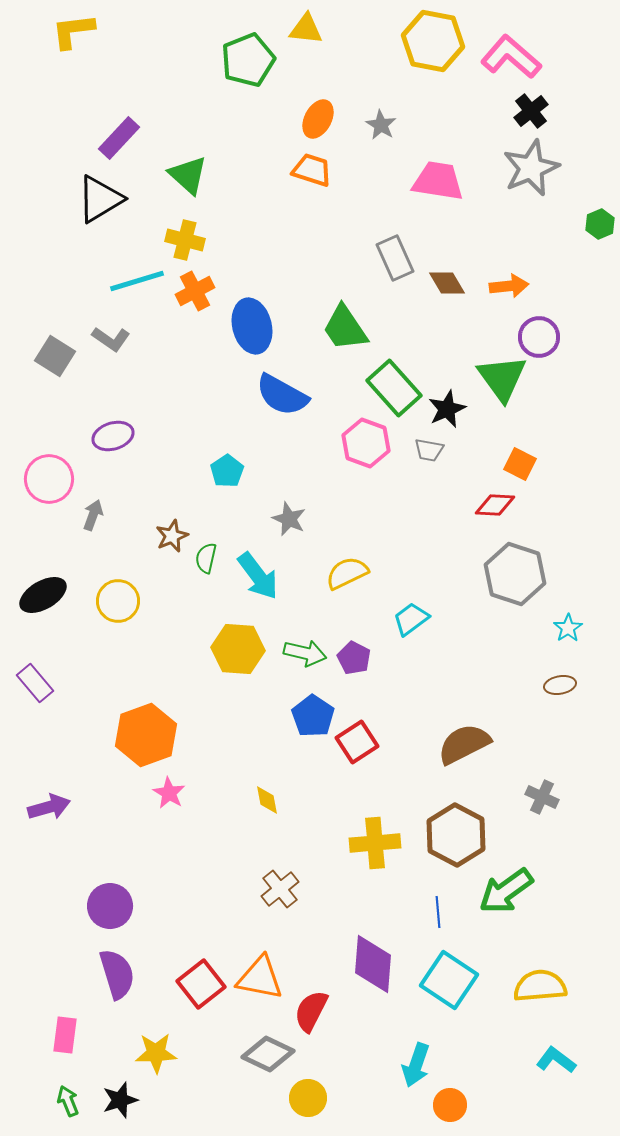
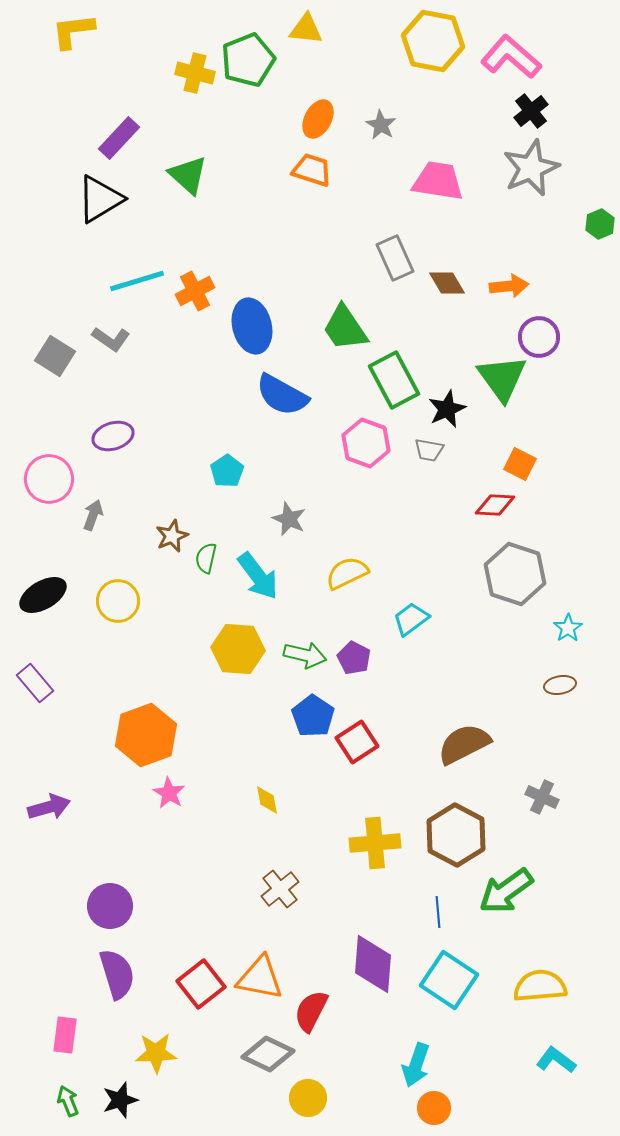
yellow cross at (185, 240): moved 10 px right, 167 px up
green rectangle at (394, 388): moved 8 px up; rotated 14 degrees clockwise
green arrow at (305, 653): moved 2 px down
orange circle at (450, 1105): moved 16 px left, 3 px down
